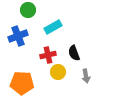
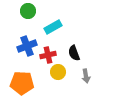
green circle: moved 1 px down
blue cross: moved 9 px right, 10 px down
